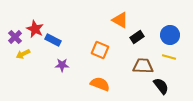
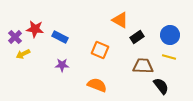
red star: rotated 18 degrees counterclockwise
blue rectangle: moved 7 px right, 3 px up
orange semicircle: moved 3 px left, 1 px down
